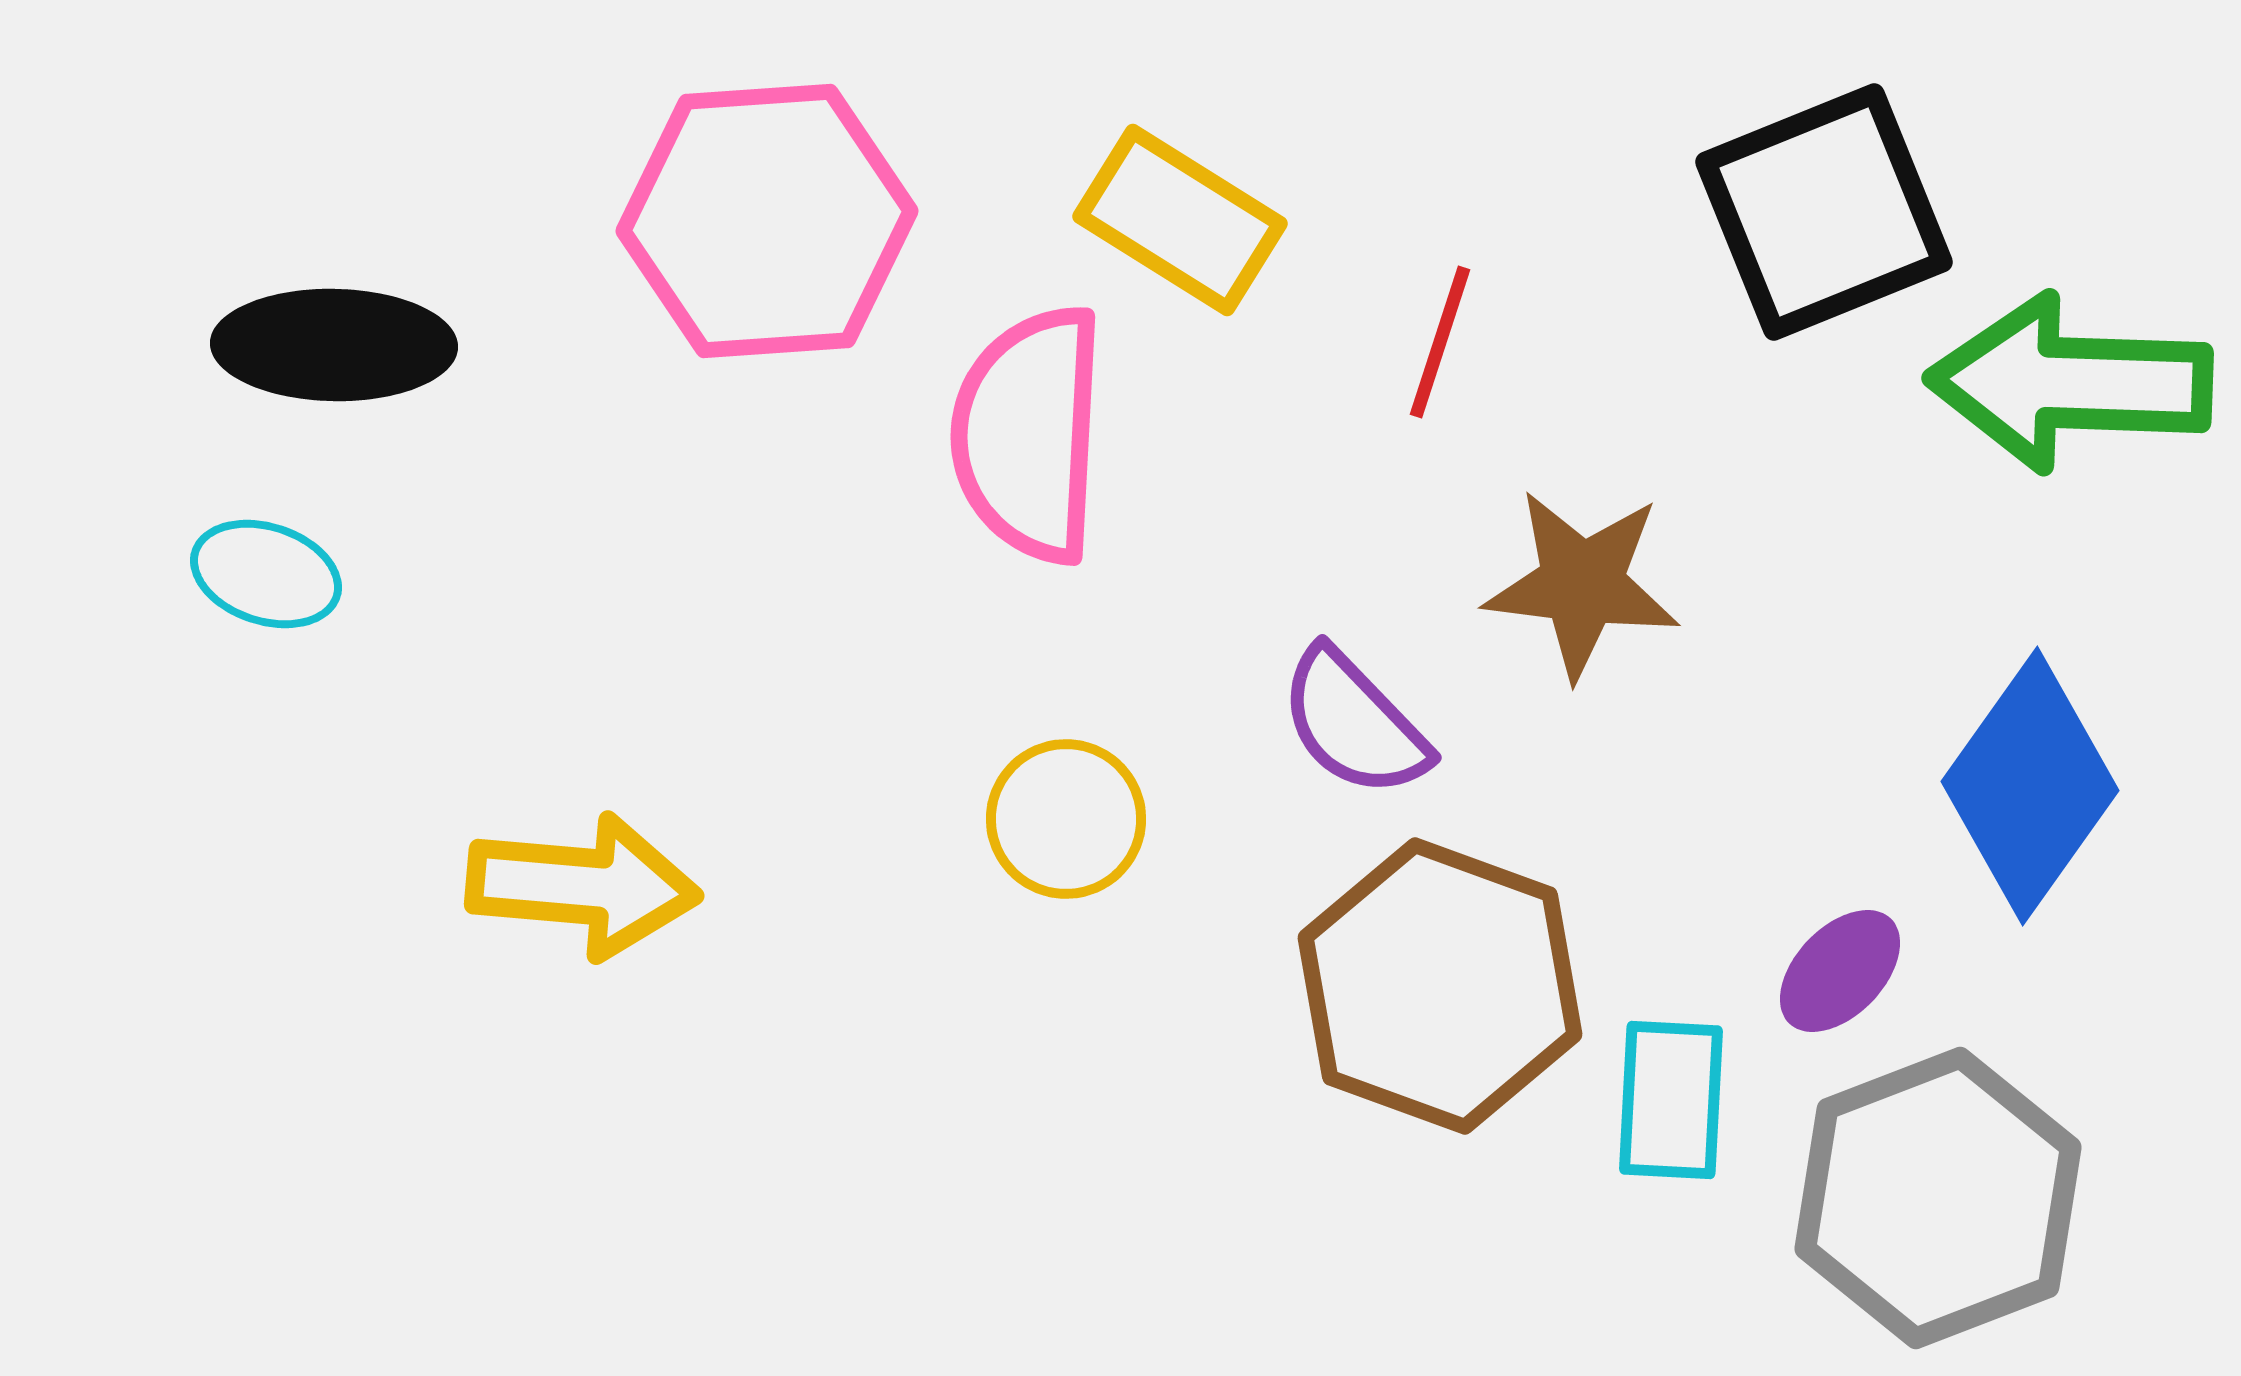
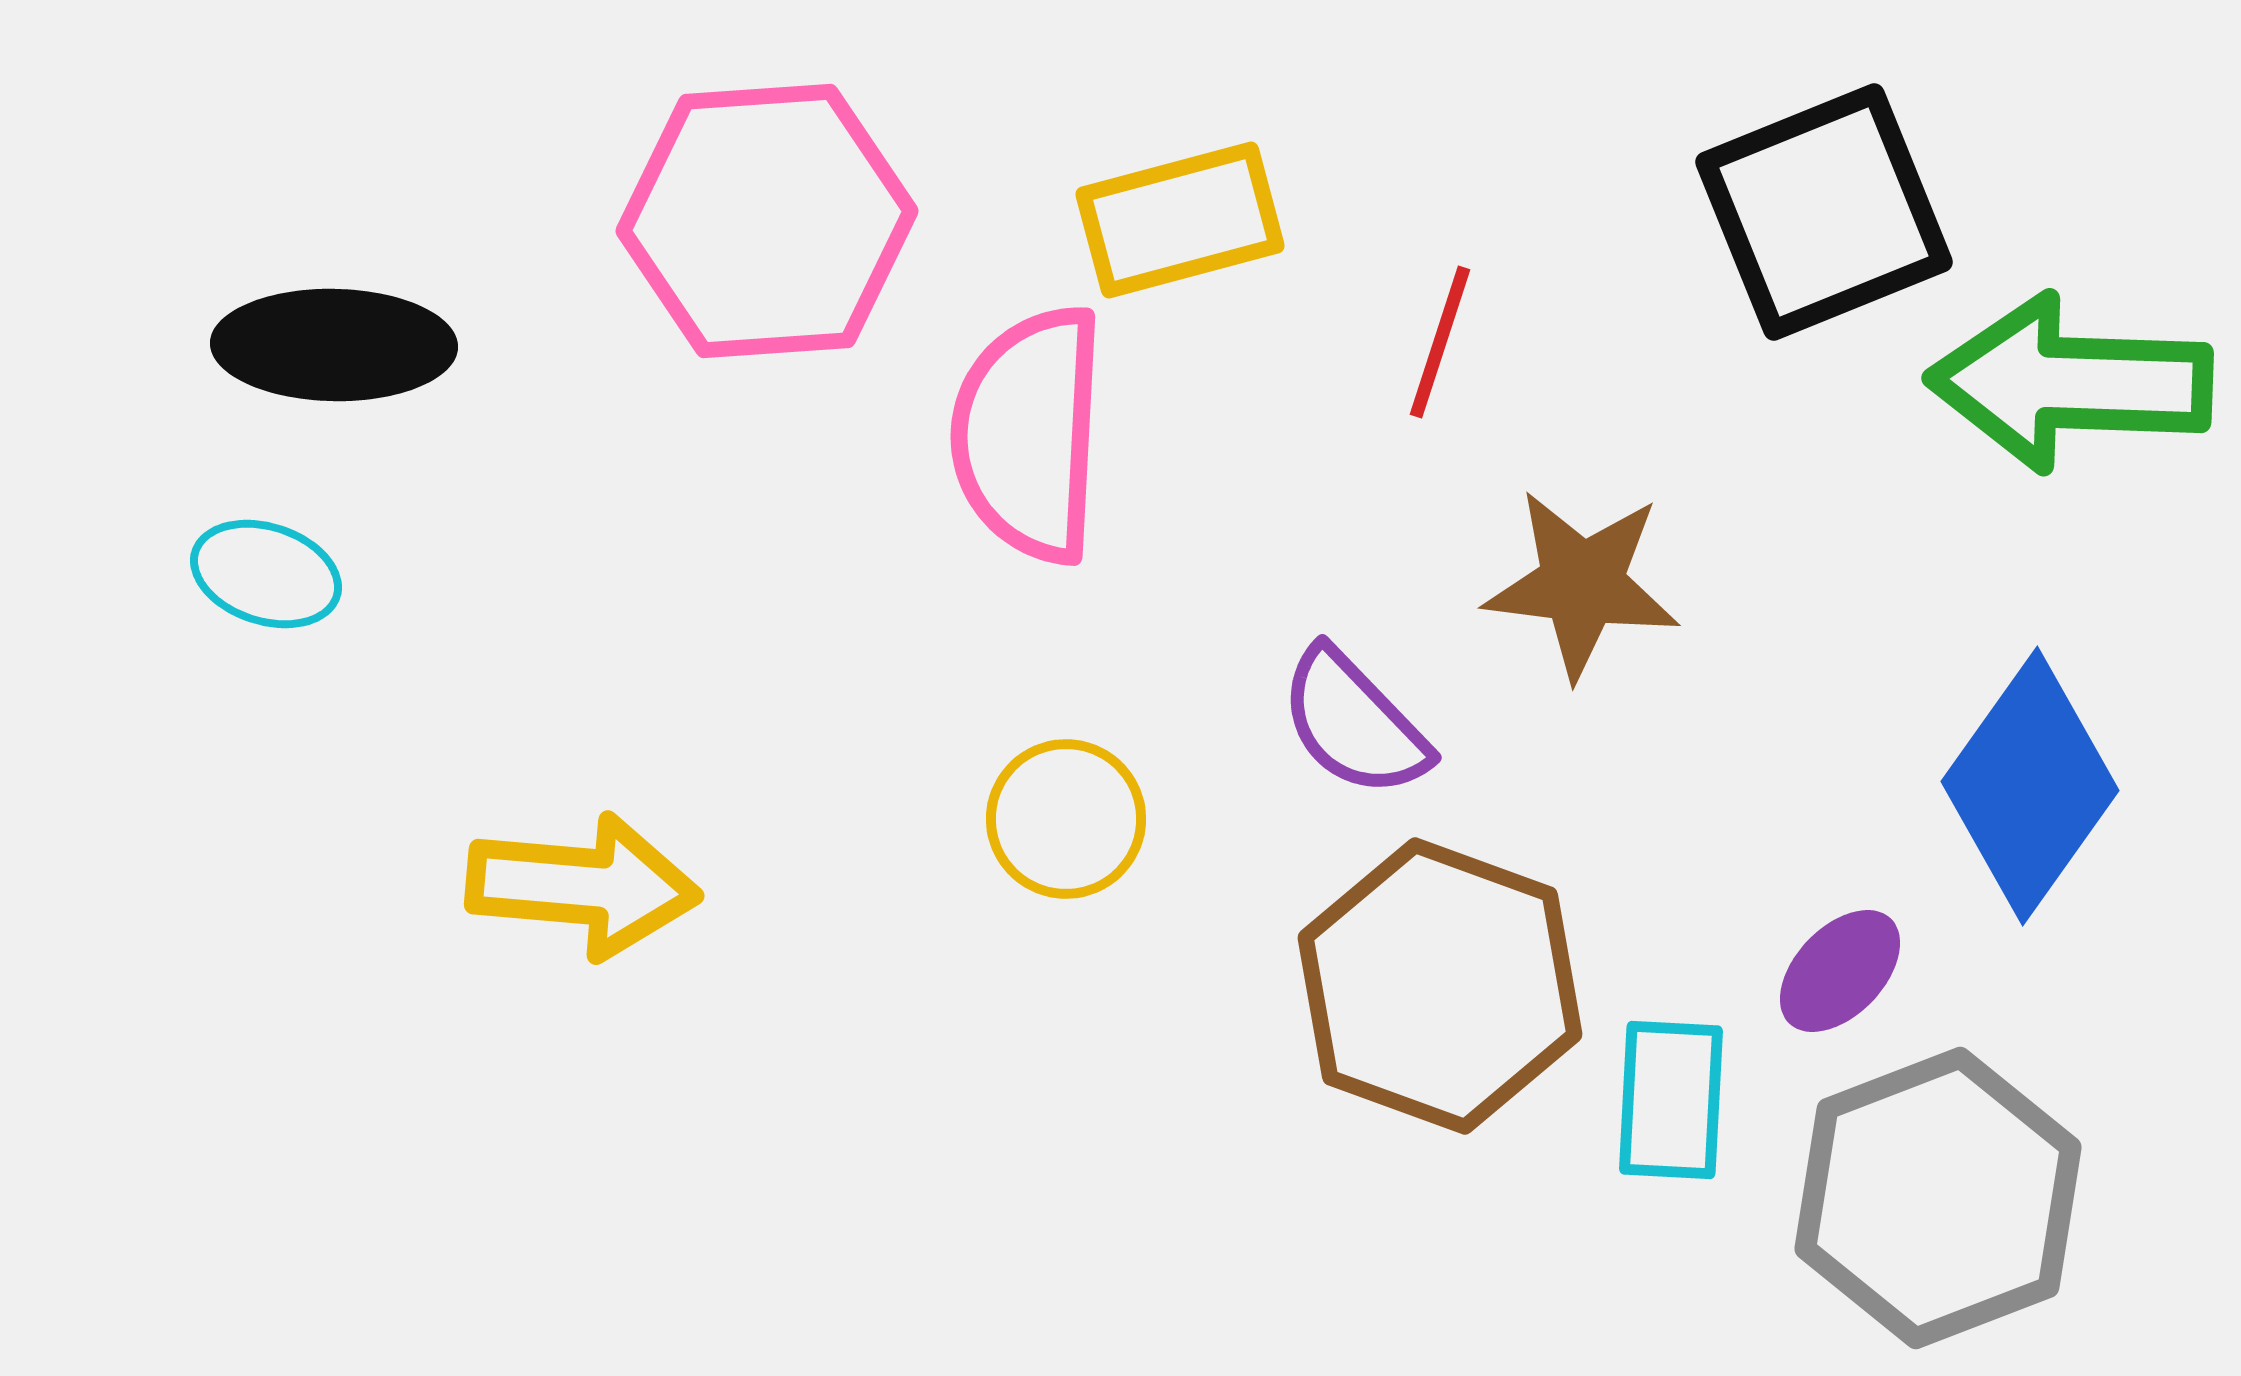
yellow rectangle: rotated 47 degrees counterclockwise
